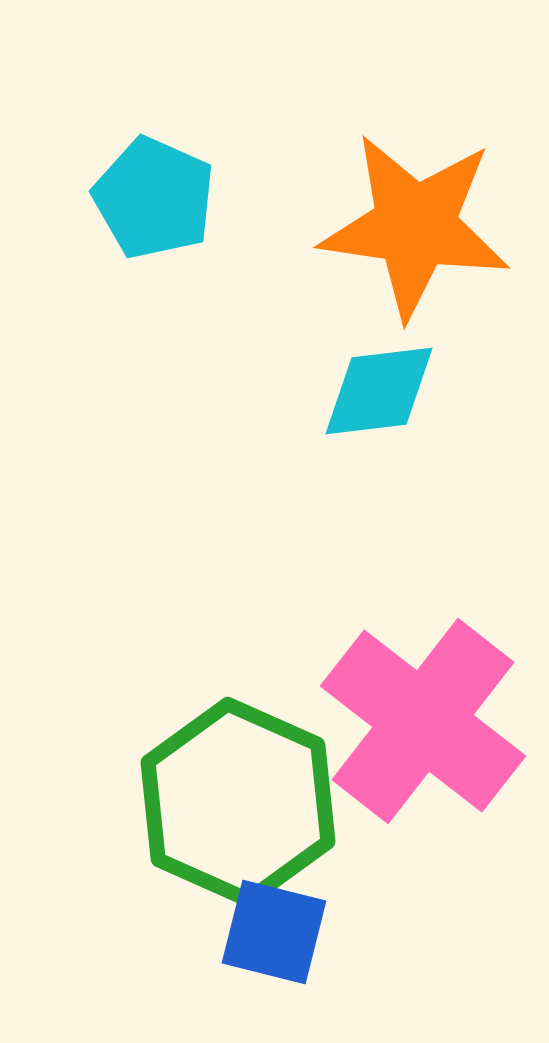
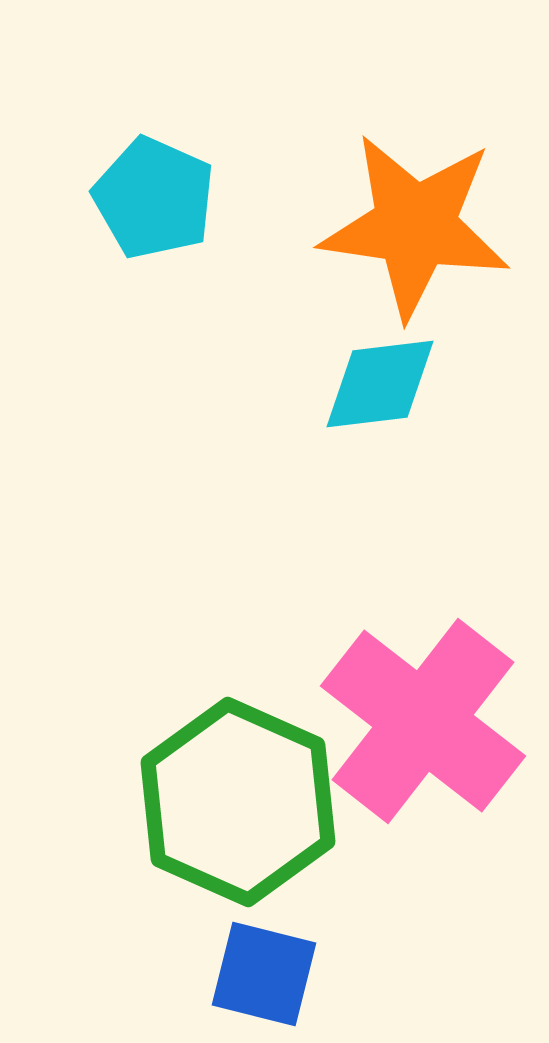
cyan diamond: moved 1 px right, 7 px up
blue square: moved 10 px left, 42 px down
